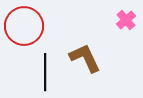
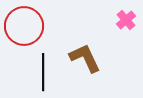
black line: moved 2 px left
